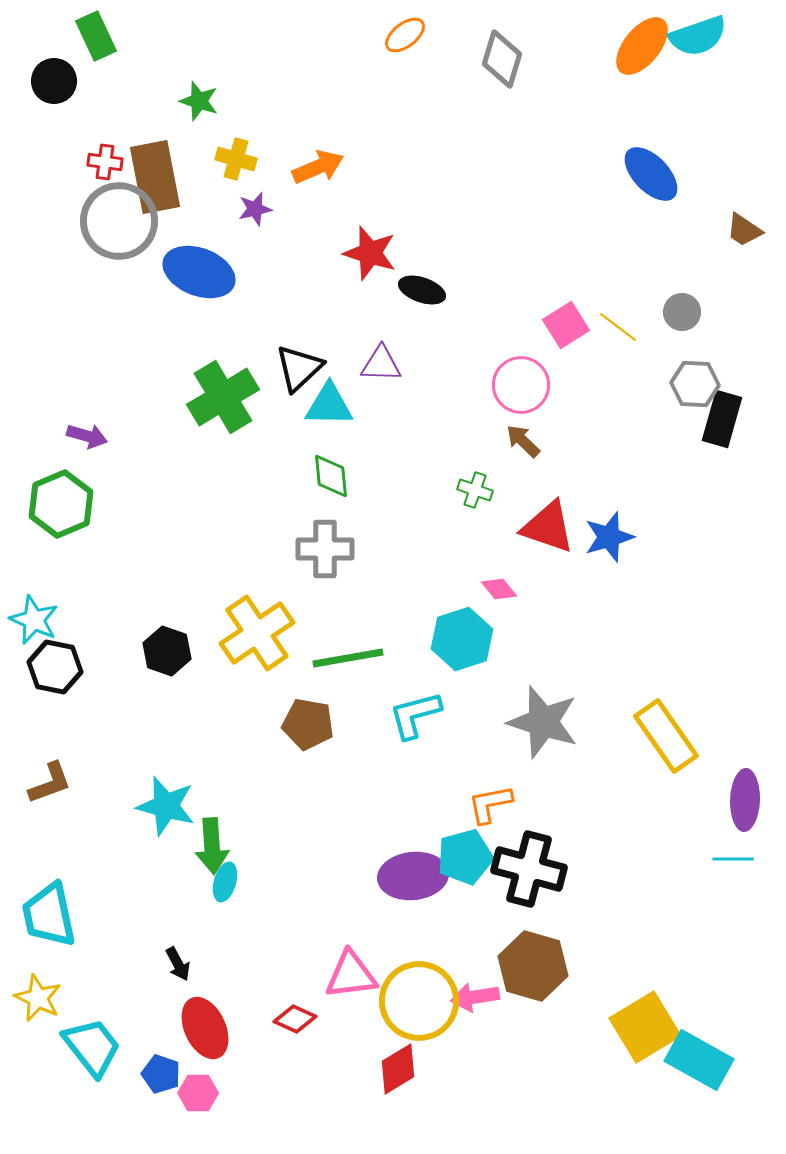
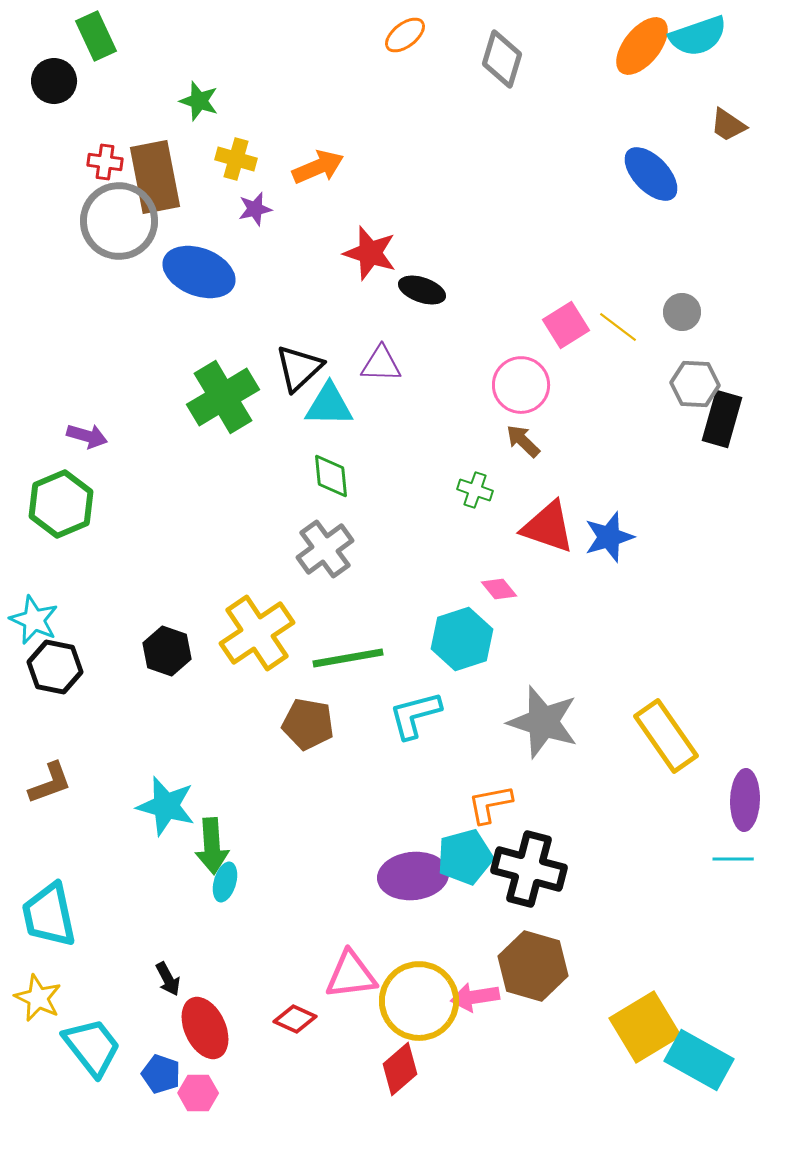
brown trapezoid at (744, 230): moved 16 px left, 105 px up
gray cross at (325, 549): rotated 36 degrees counterclockwise
black arrow at (178, 964): moved 10 px left, 15 px down
red diamond at (398, 1069): moved 2 px right; rotated 10 degrees counterclockwise
